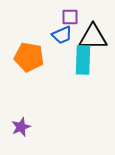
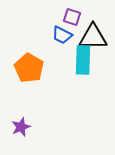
purple square: moved 2 px right; rotated 18 degrees clockwise
blue trapezoid: rotated 50 degrees clockwise
orange pentagon: moved 11 px down; rotated 20 degrees clockwise
